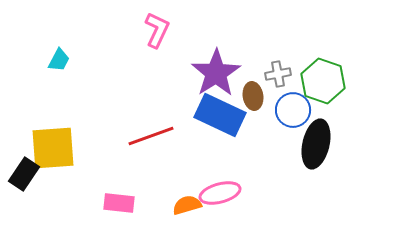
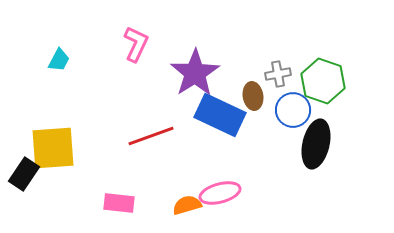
pink L-shape: moved 21 px left, 14 px down
purple star: moved 21 px left
